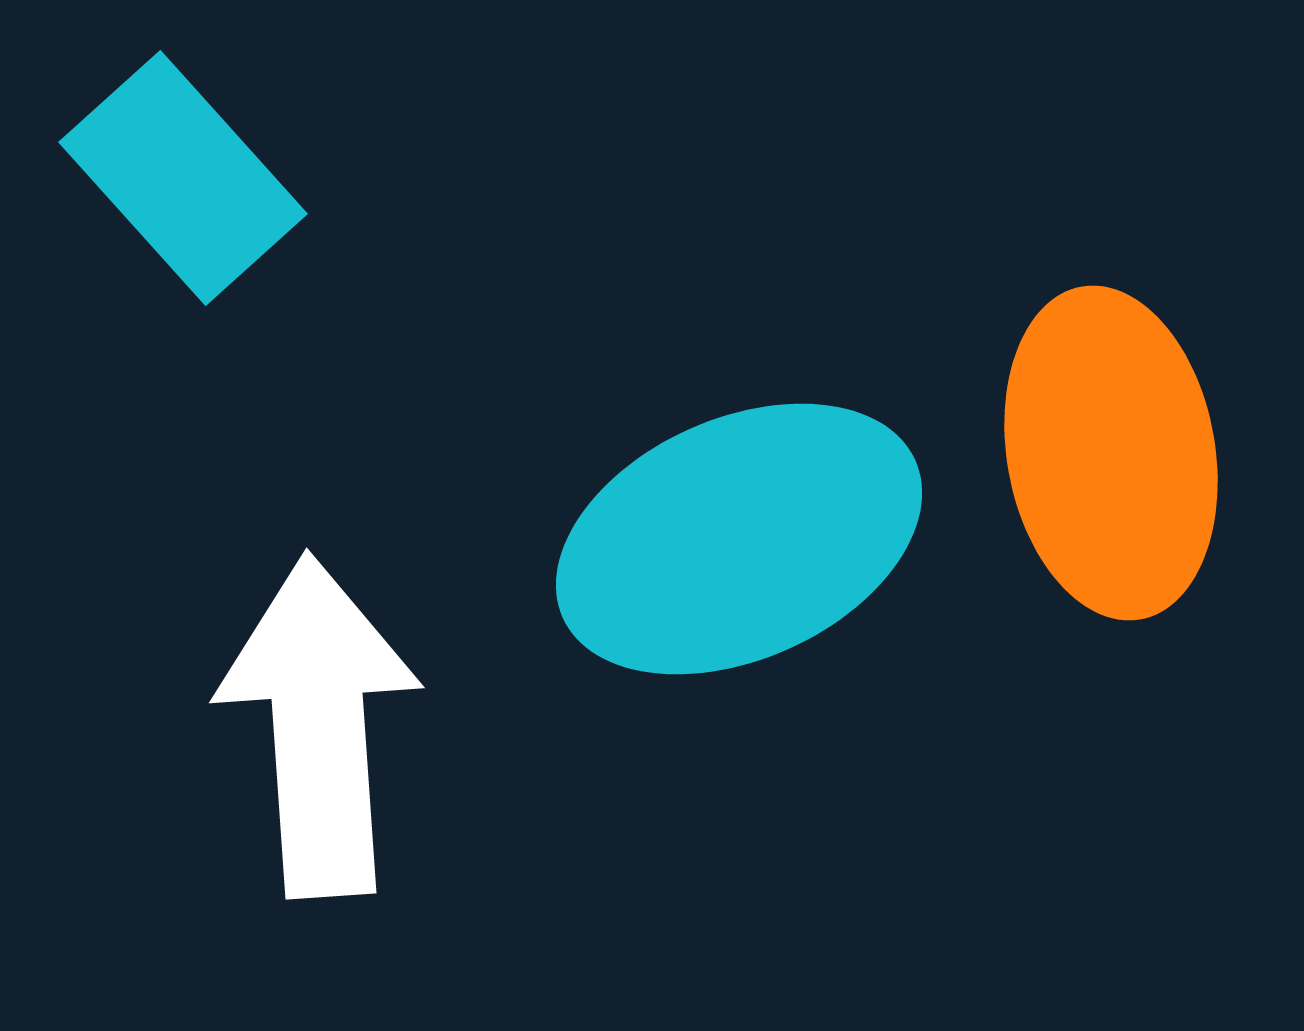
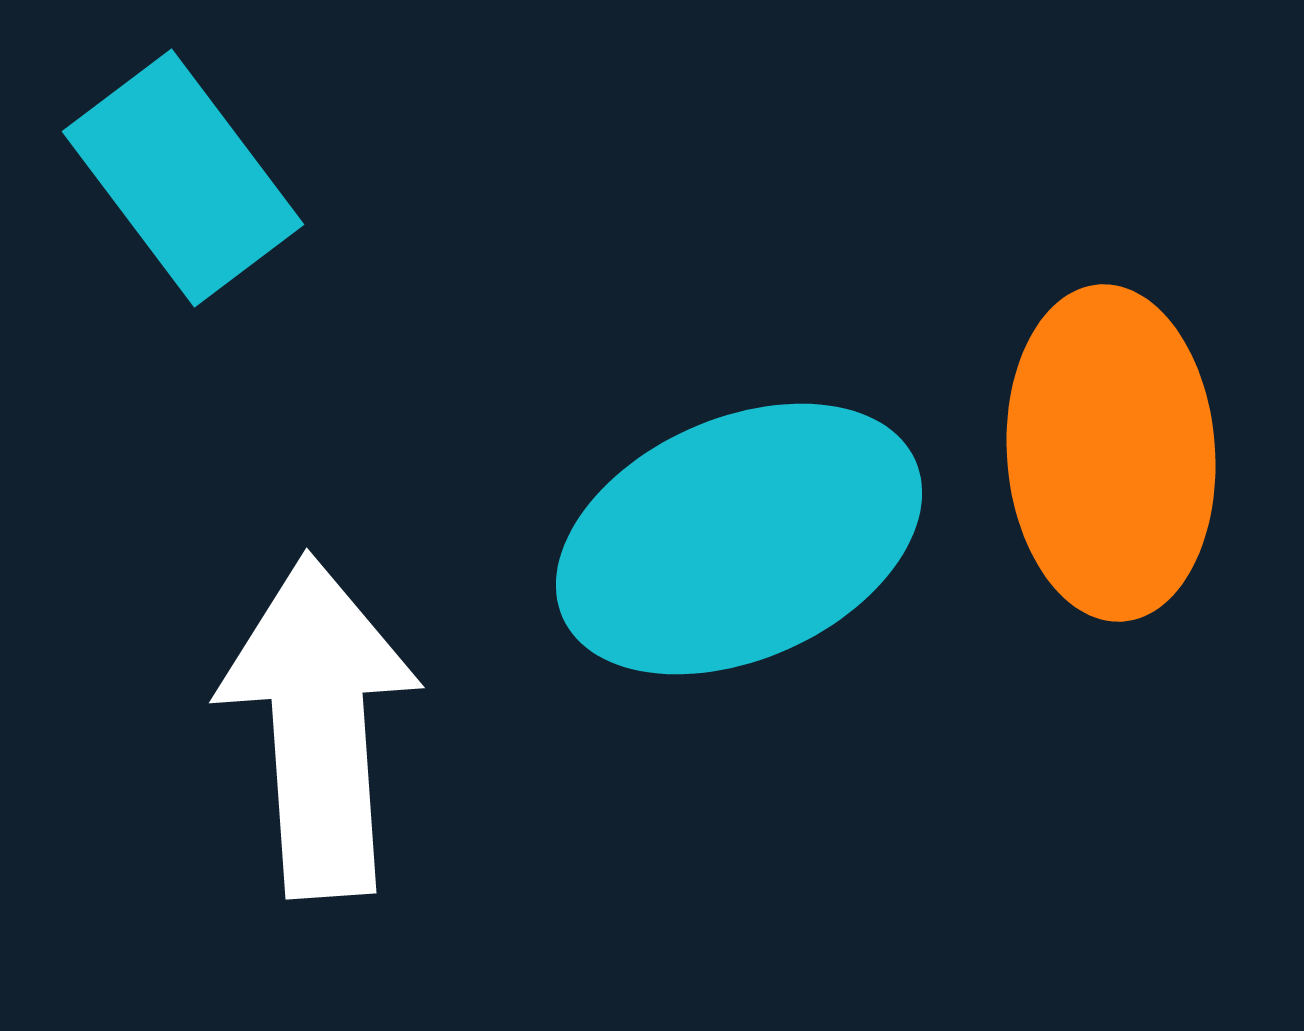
cyan rectangle: rotated 5 degrees clockwise
orange ellipse: rotated 6 degrees clockwise
